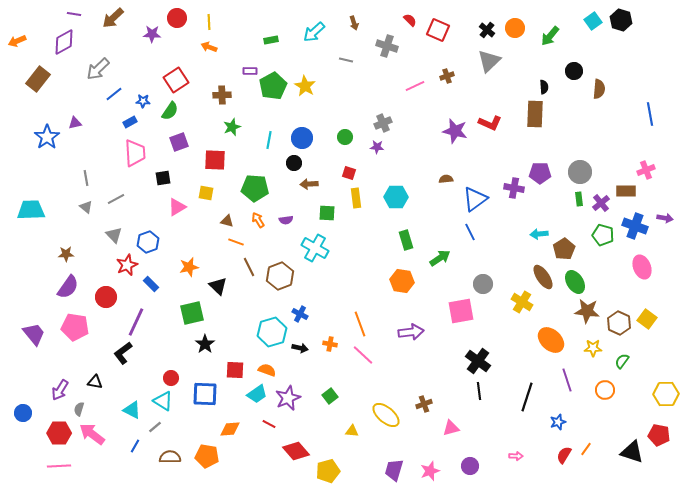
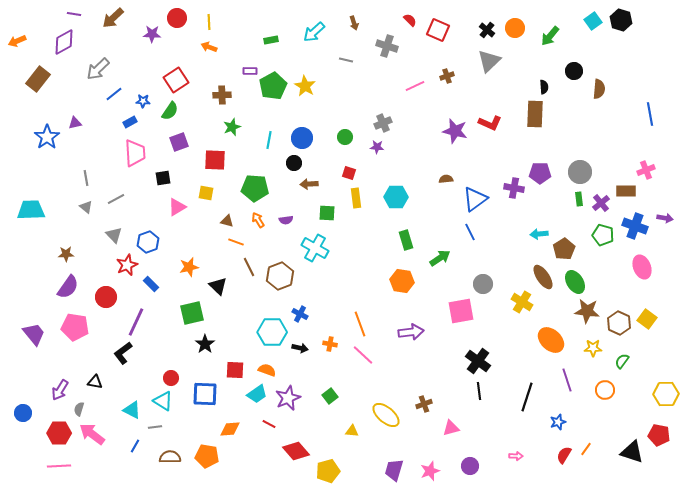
cyan hexagon at (272, 332): rotated 16 degrees clockwise
gray line at (155, 427): rotated 32 degrees clockwise
